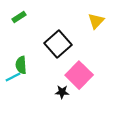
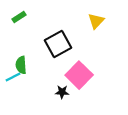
black square: rotated 12 degrees clockwise
